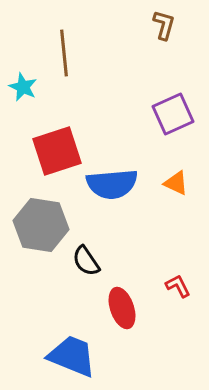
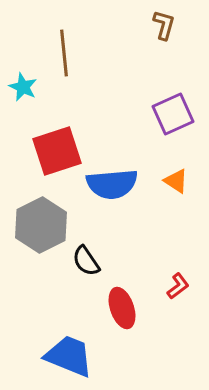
orange triangle: moved 2 px up; rotated 8 degrees clockwise
gray hexagon: rotated 24 degrees clockwise
red L-shape: rotated 80 degrees clockwise
blue trapezoid: moved 3 px left
